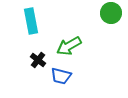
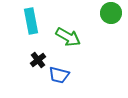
green arrow: moved 1 px left, 9 px up; rotated 120 degrees counterclockwise
black cross: rotated 14 degrees clockwise
blue trapezoid: moved 2 px left, 1 px up
